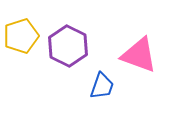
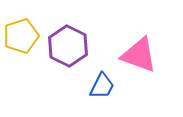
blue trapezoid: rotated 8 degrees clockwise
